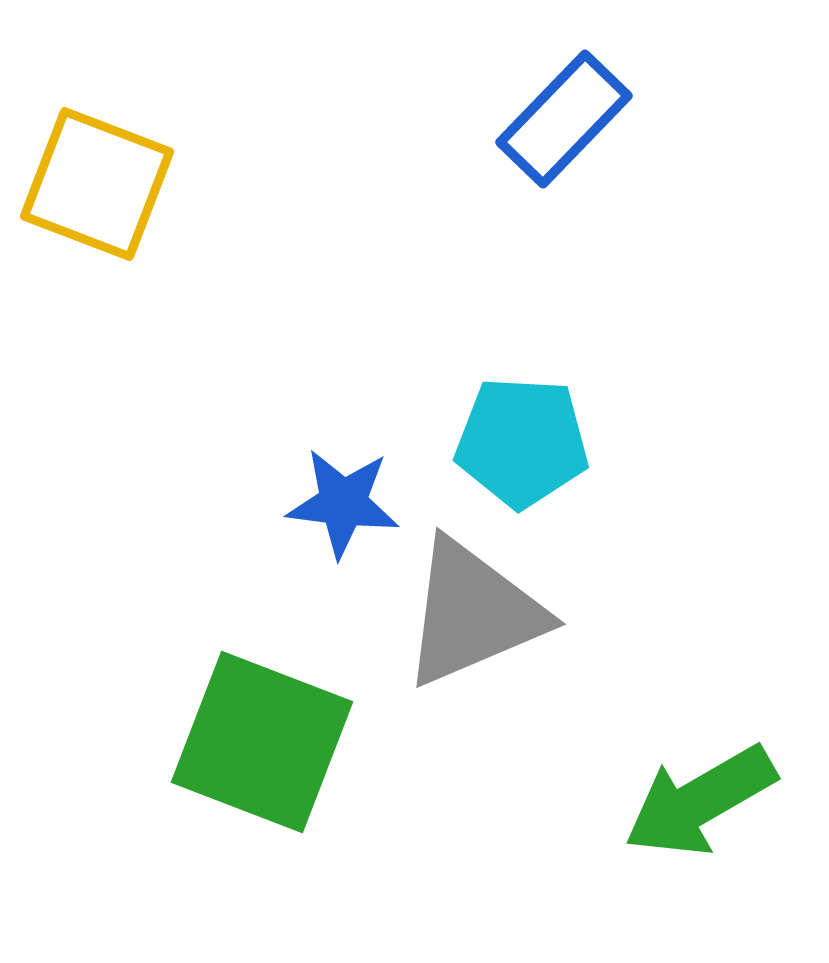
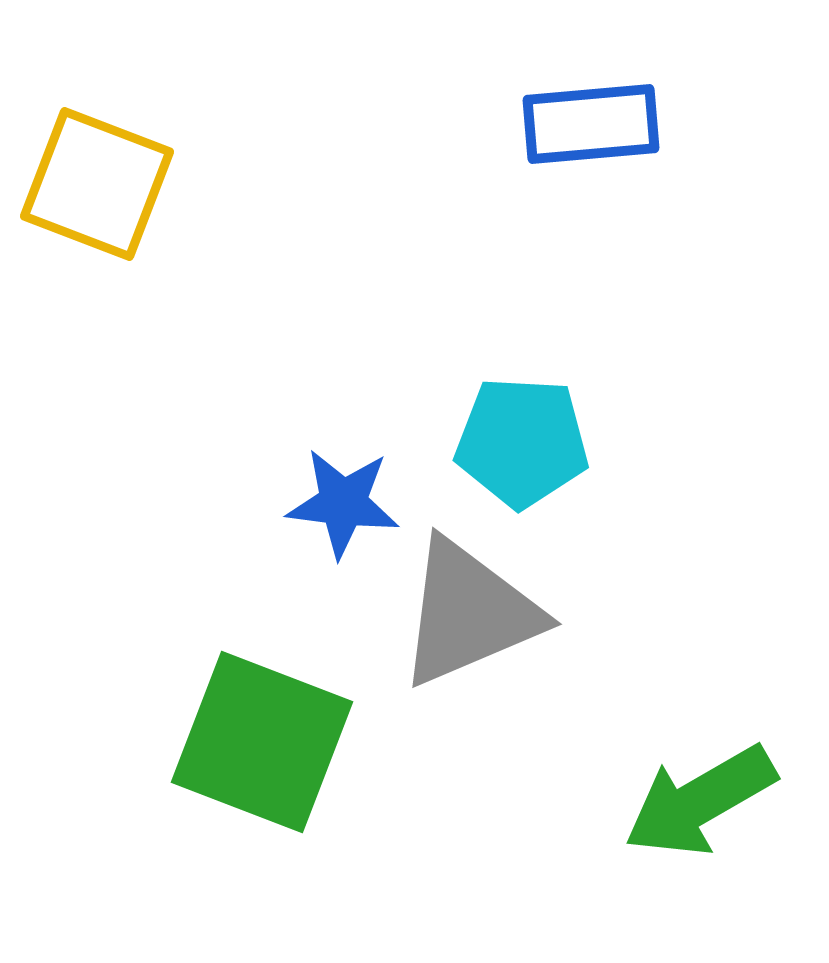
blue rectangle: moved 27 px right, 5 px down; rotated 41 degrees clockwise
gray triangle: moved 4 px left
